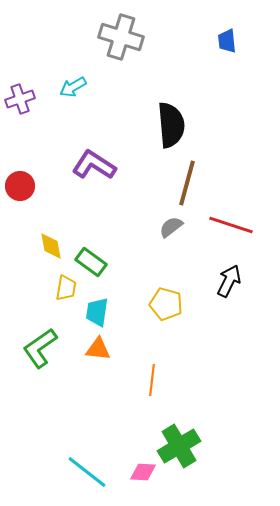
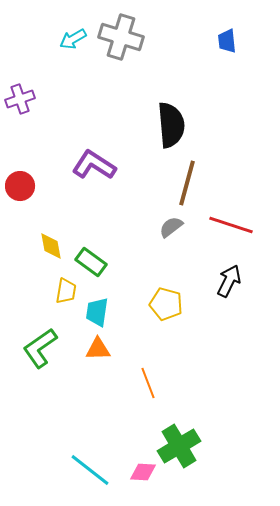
cyan arrow: moved 48 px up
yellow trapezoid: moved 3 px down
orange triangle: rotated 8 degrees counterclockwise
orange line: moved 4 px left, 3 px down; rotated 28 degrees counterclockwise
cyan line: moved 3 px right, 2 px up
